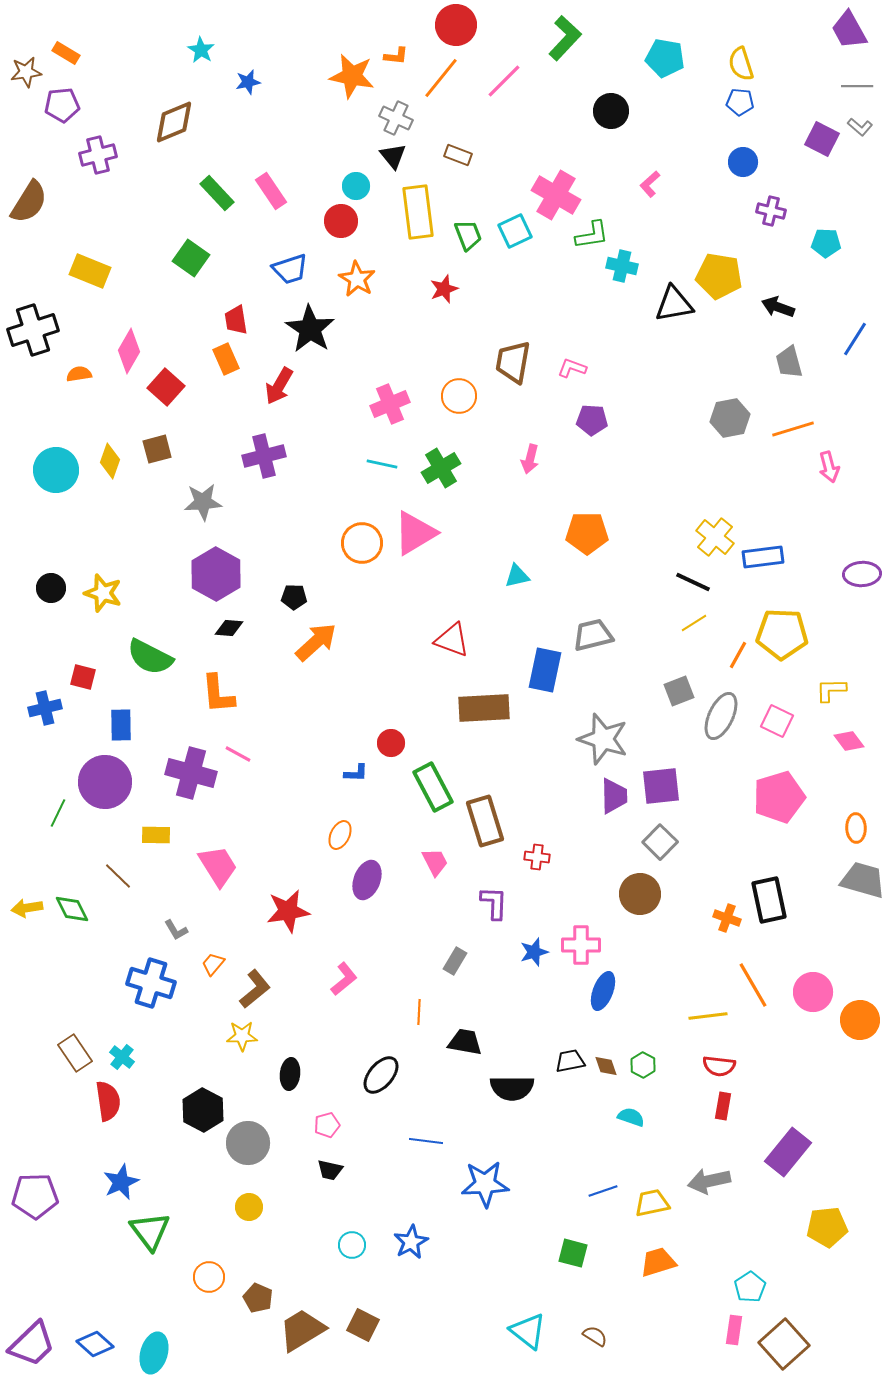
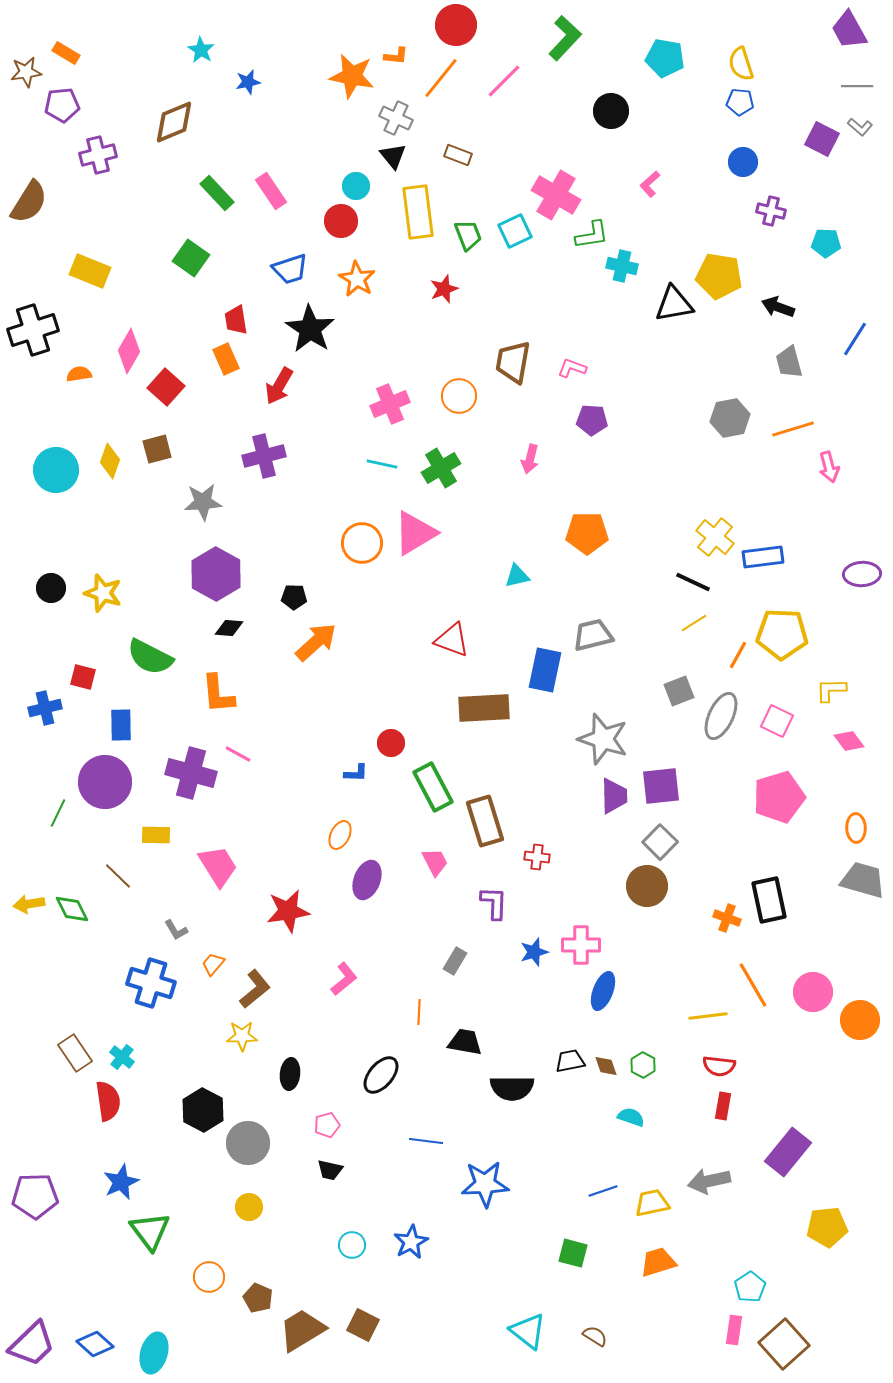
brown circle at (640, 894): moved 7 px right, 8 px up
yellow arrow at (27, 908): moved 2 px right, 4 px up
